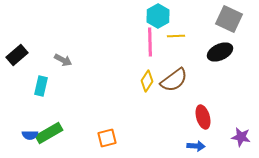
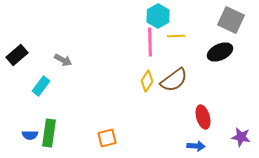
gray square: moved 2 px right, 1 px down
cyan rectangle: rotated 24 degrees clockwise
green rectangle: rotated 52 degrees counterclockwise
